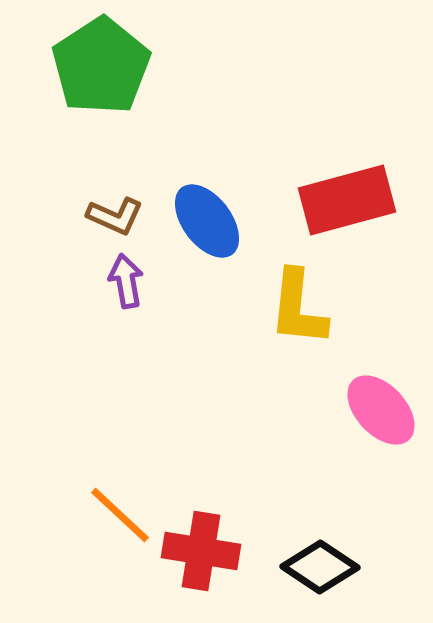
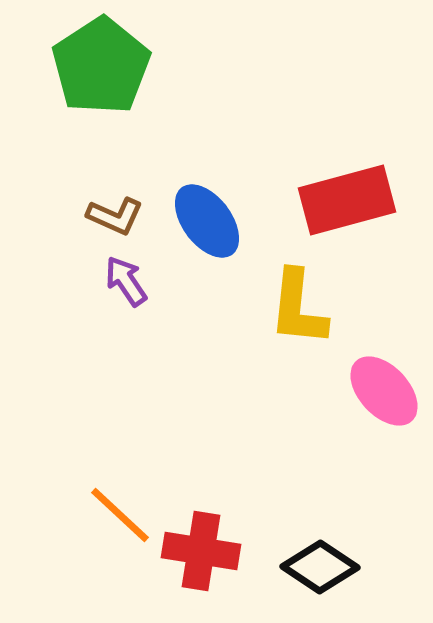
purple arrow: rotated 24 degrees counterclockwise
pink ellipse: moved 3 px right, 19 px up
